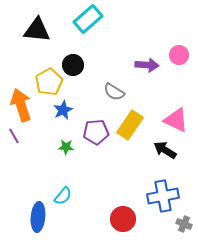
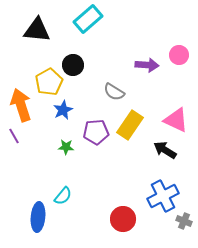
blue cross: rotated 16 degrees counterclockwise
gray cross: moved 3 px up
